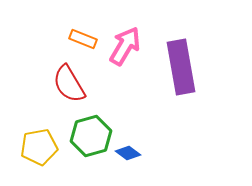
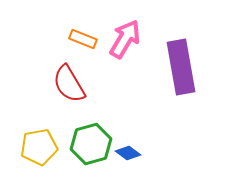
pink arrow: moved 7 px up
green hexagon: moved 8 px down
